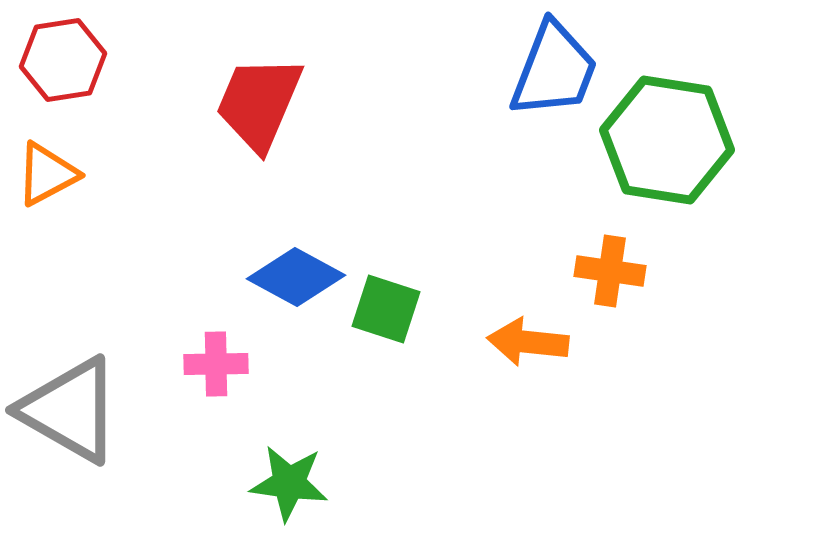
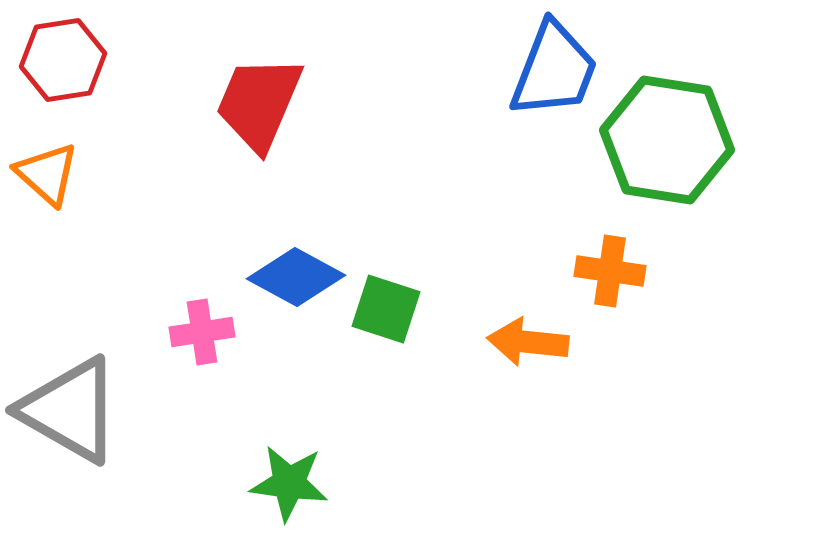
orange triangle: rotated 50 degrees counterclockwise
pink cross: moved 14 px left, 32 px up; rotated 8 degrees counterclockwise
